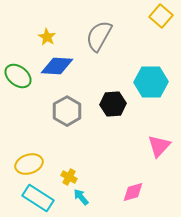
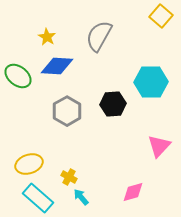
cyan rectangle: rotated 8 degrees clockwise
